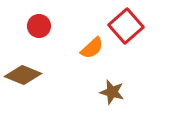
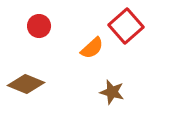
brown diamond: moved 3 px right, 9 px down
